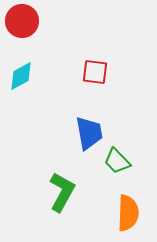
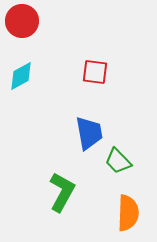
green trapezoid: moved 1 px right
